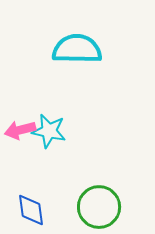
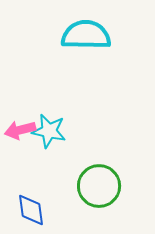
cyan semicircle: moved 9 px right, 14 px up
green circle: moved 21 px up
